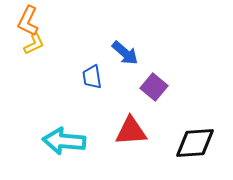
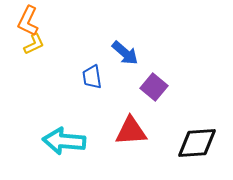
black diamond: moved 2 px right
